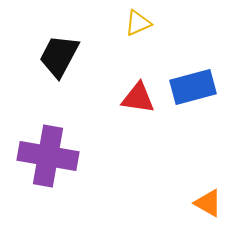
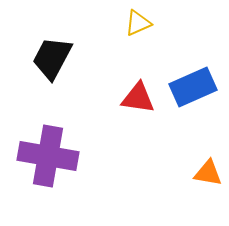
black trapezoid: moved 7 px left, 2 px down
blue rectangle: rotated 9 degrees counterclockwise
orange triangle: moved 30 px up; rotated 20 degrees counterclockwise
